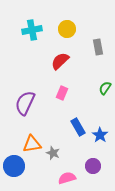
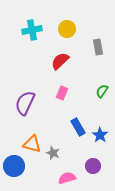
green semicircle: moved 3 px left, 3 px down
orange triangle: rotated 24 degrees clockwise
